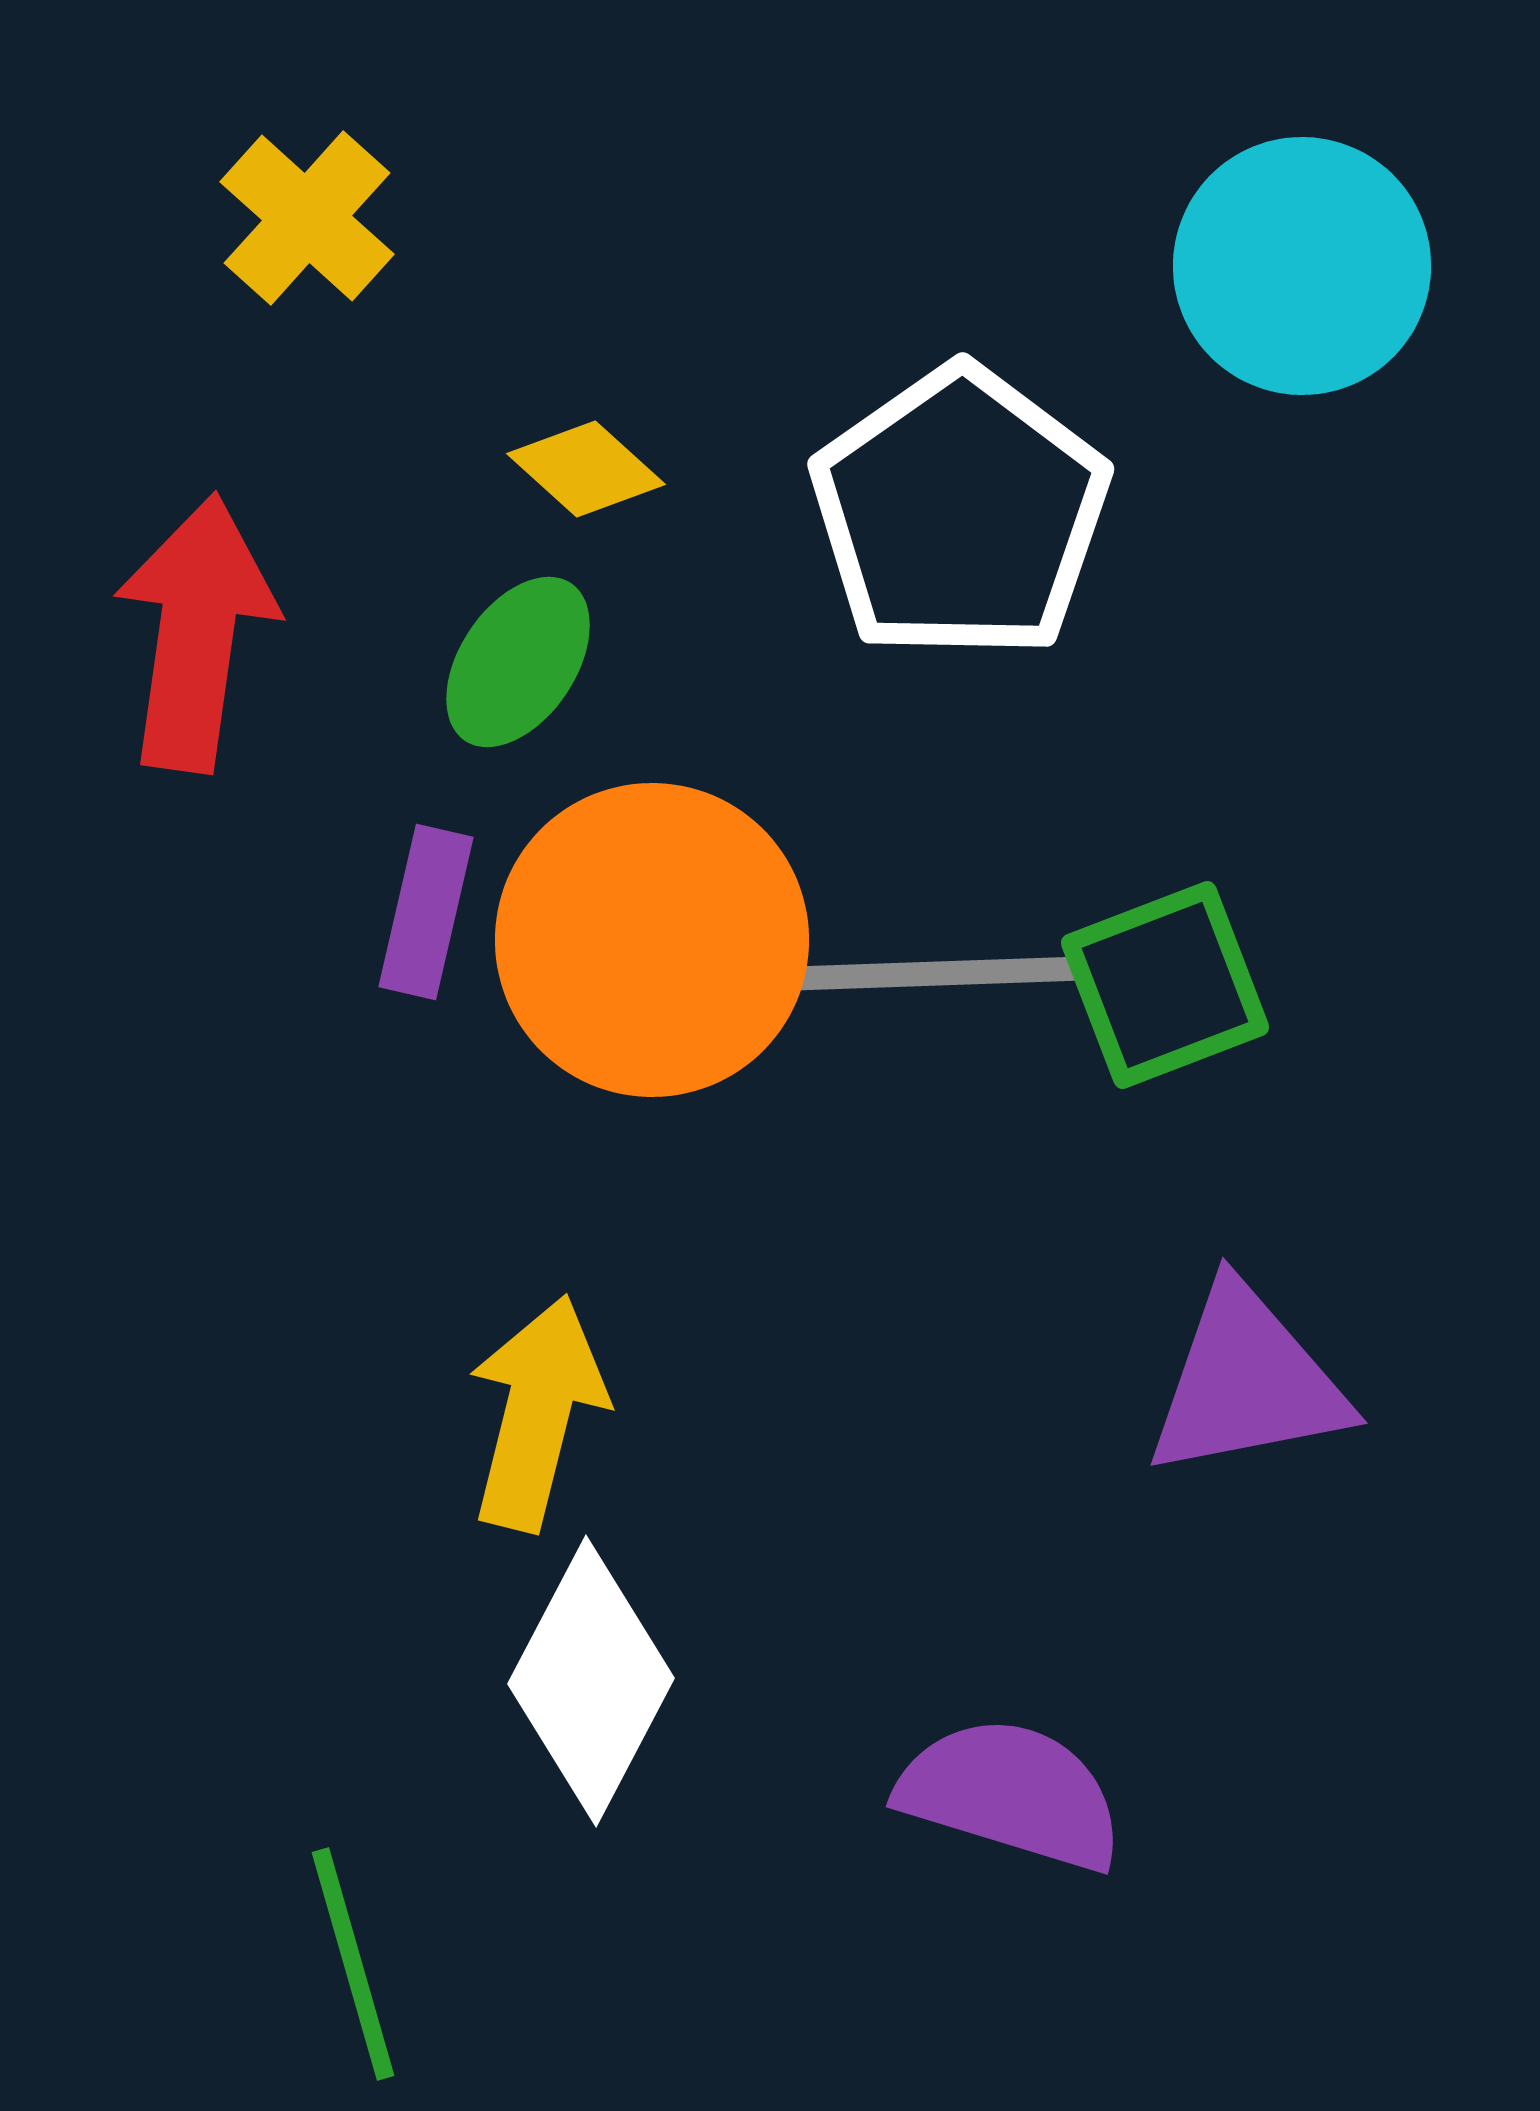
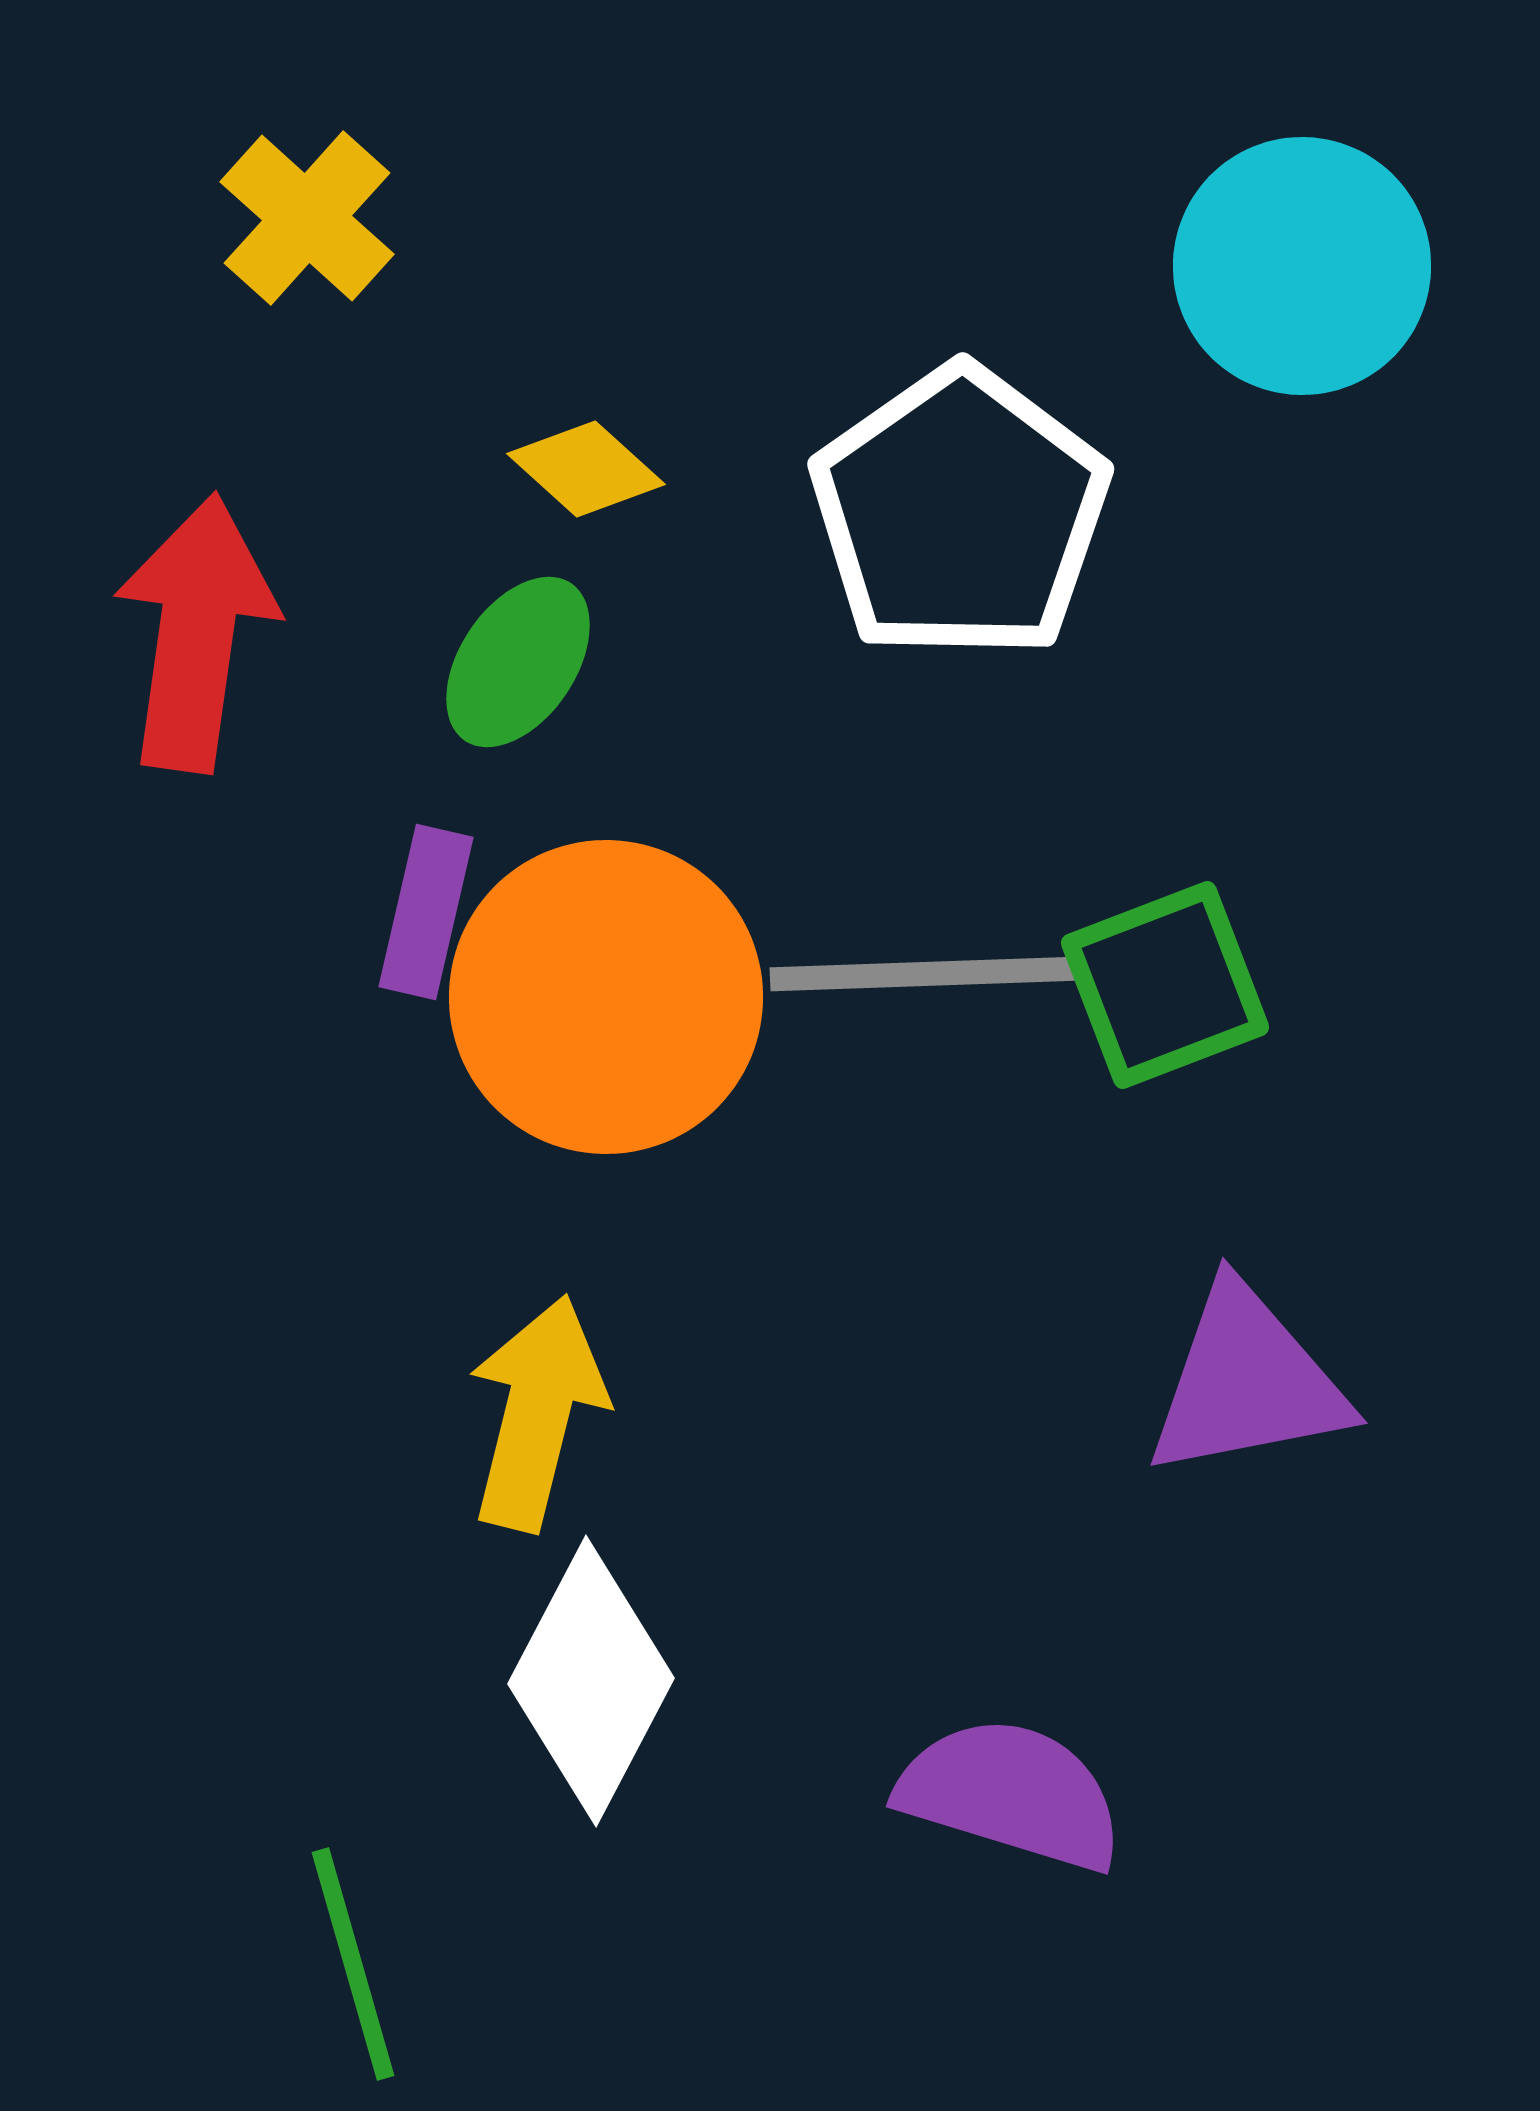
orange circle: moved 46 px left, 57 px down
